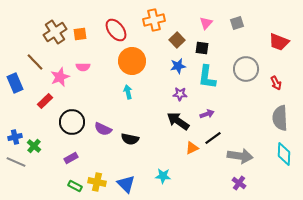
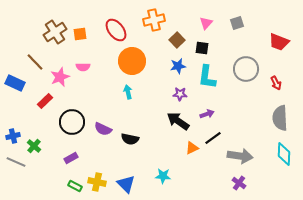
blue rectangle: rotated 42 degrees counterclockwise
blue cross: moved 2 px left, 1 px up
